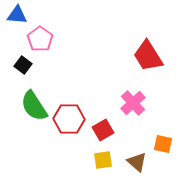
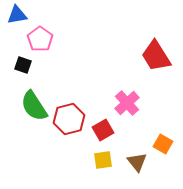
blue triangle: rotated 15 degrees counterclockwise
red trapezoid: moved 8 px right
black square: rotated 18 degrees counterclockwise
pink cross: moved 6 px left
red hexagon: rotated 16 degrees counterclockwise
orange square: rotated 18 degrees clockwise
brown triangle: rotated 10 degrees clockwise
